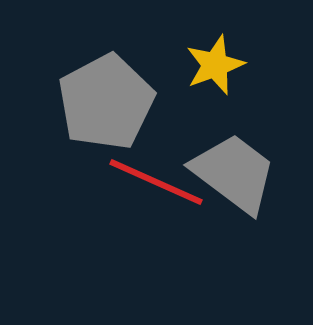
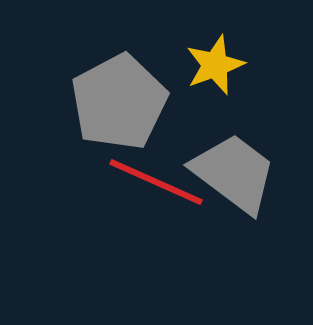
gray pentagon: moved 13 px right
